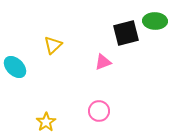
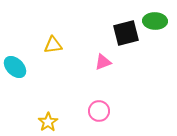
yellow triangle: rotated 36 degrees clockwise
yellow star: moved 2 px right
